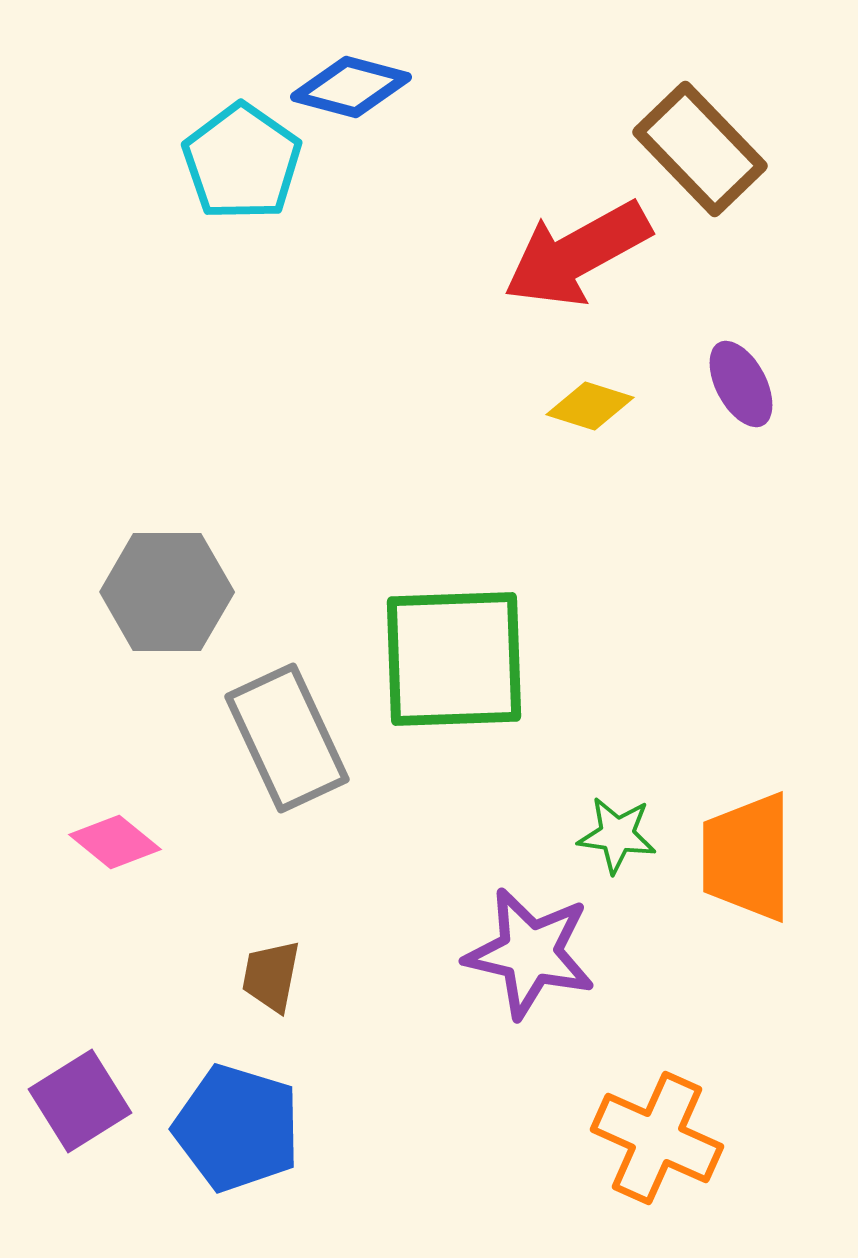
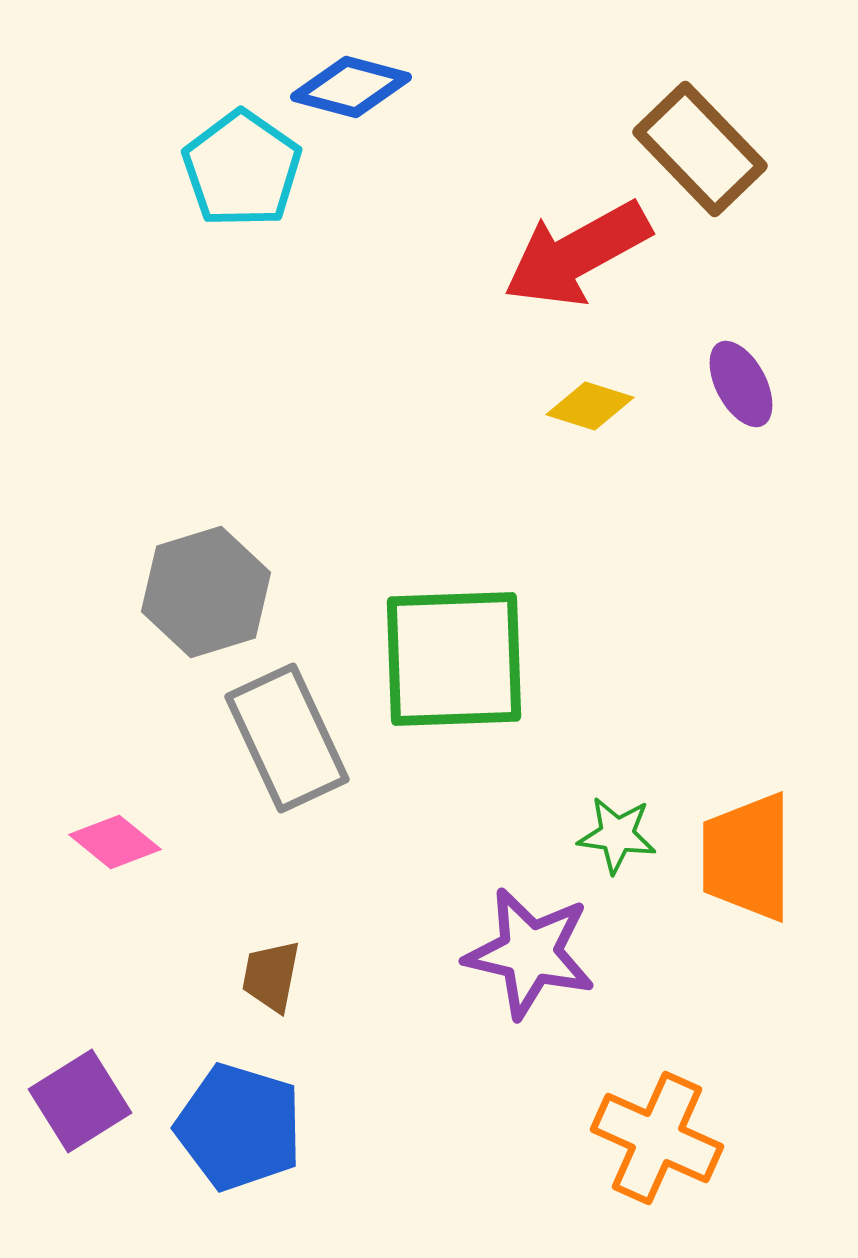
cyan pentagon: moved 7 px down
gray hexagon: moved 39 px right; rotated 17 degrees counterclockwise
blue pentagon: moved 2 px right, 1 px up
